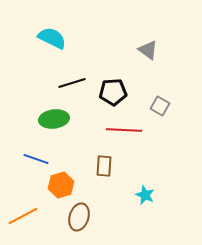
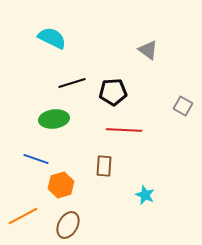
gray square: moved 23 px right
brown ellipse: moved 11 px left, 8 px down; rotated 12 degrees clockwise
